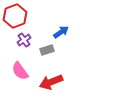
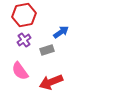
red hexagon: moved 9 px right, 1 px up; rotated 10 degrees clockwise
